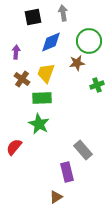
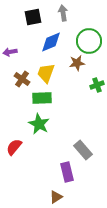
purple arrow: moved 6 px left; rotated 104 degrees counterclockwise
